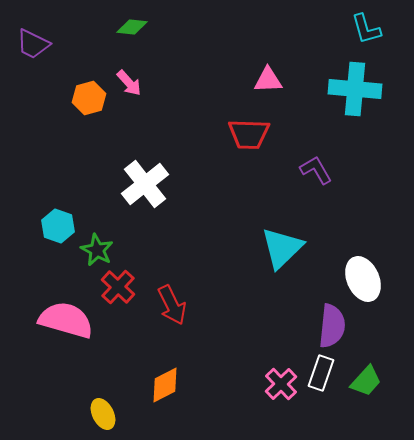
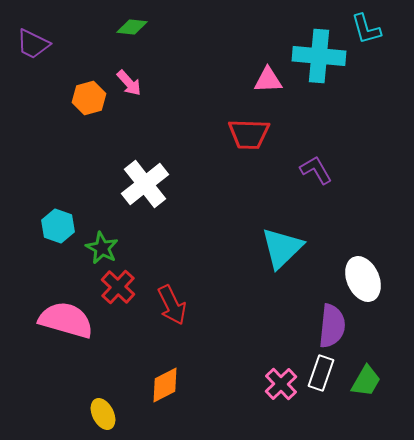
cyan cross: moved 36 px left, 33 px up
green star: moved 5 px right, 2 px up
green trapezoid: rotated 12 degrees counterclockwise
